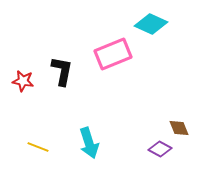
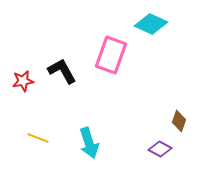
pink rectangle: moved 2 px left, 1 px down; rotated 48 degrees counterclockwise
black L-shape: rotated 40 degrees counterclockwise
red star: rotated 20 degrees counterclockwise
brown diamond: moved 7 px up; rotated 40 degrees clockwise
yellow line: moved 9 px up
